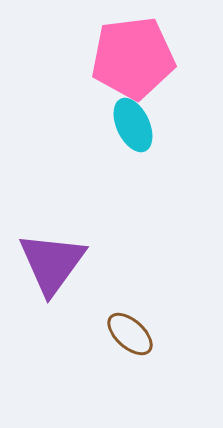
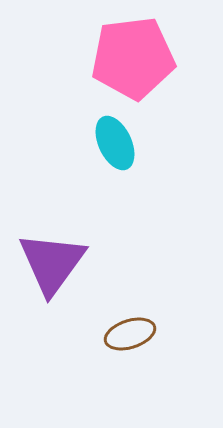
cyan ellipse: moved 18 px left, 18 px down
brown ellipse: rotated 60 degrees counterclockwise
